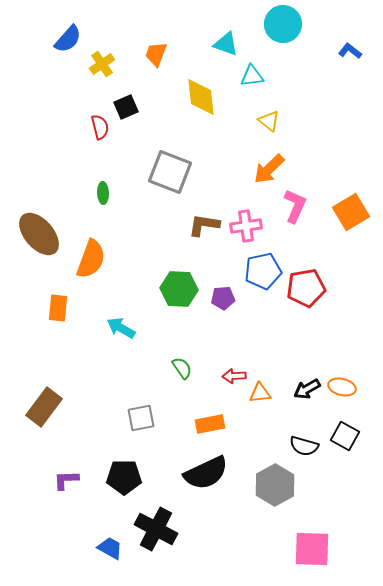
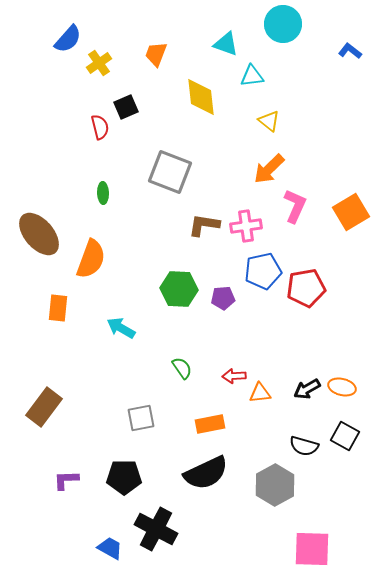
yellow cross at (102, 64): moved 3 px left, 1 px up
